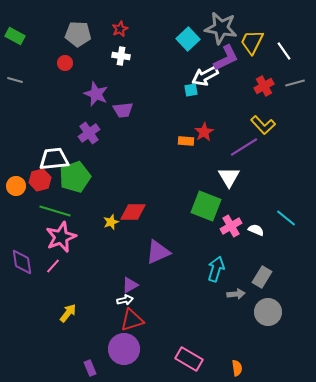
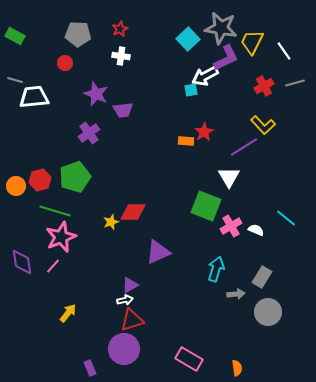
white trapezoid at (54, 159): moved 20 px left, 62 px up
